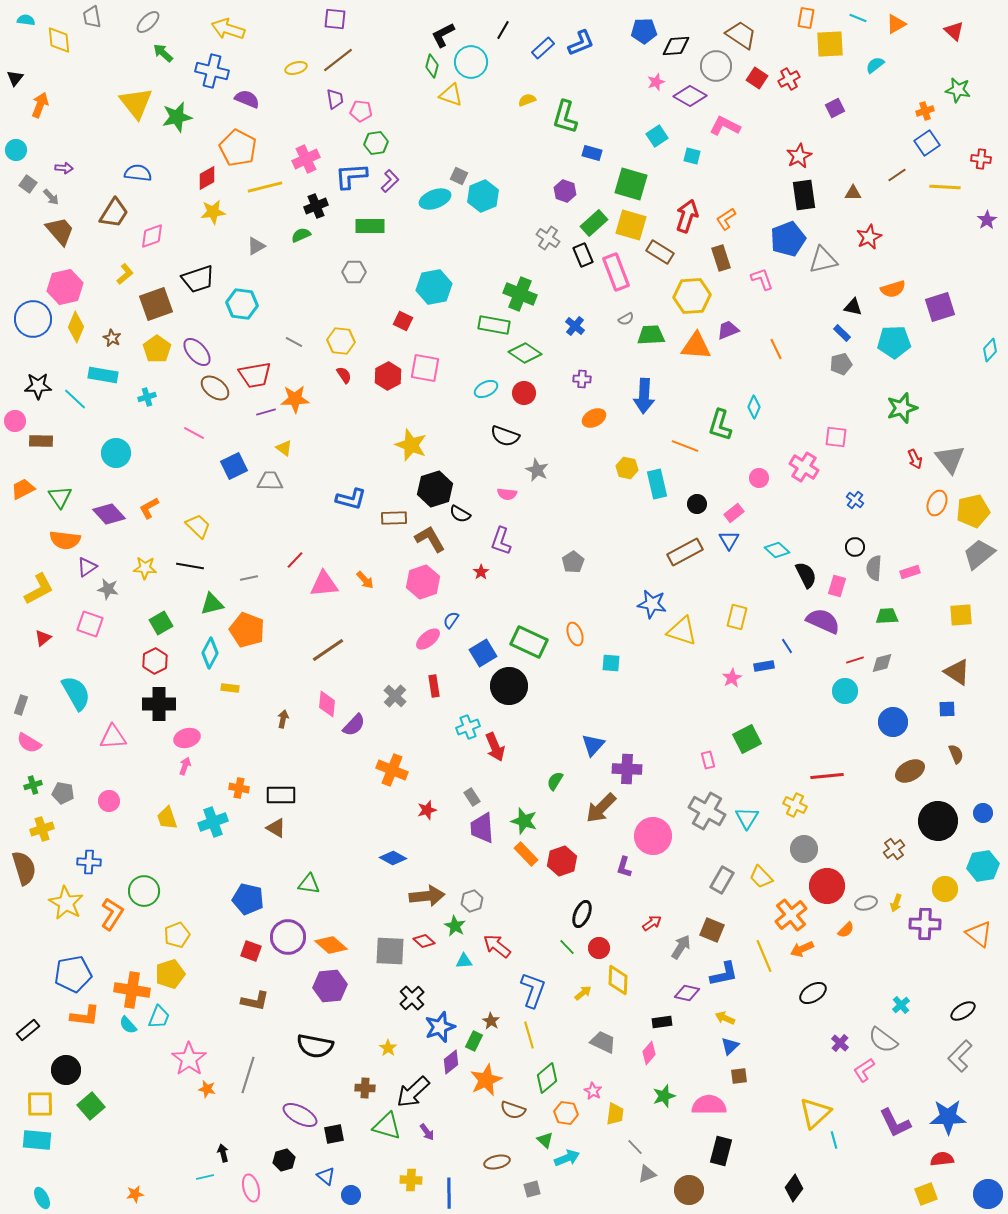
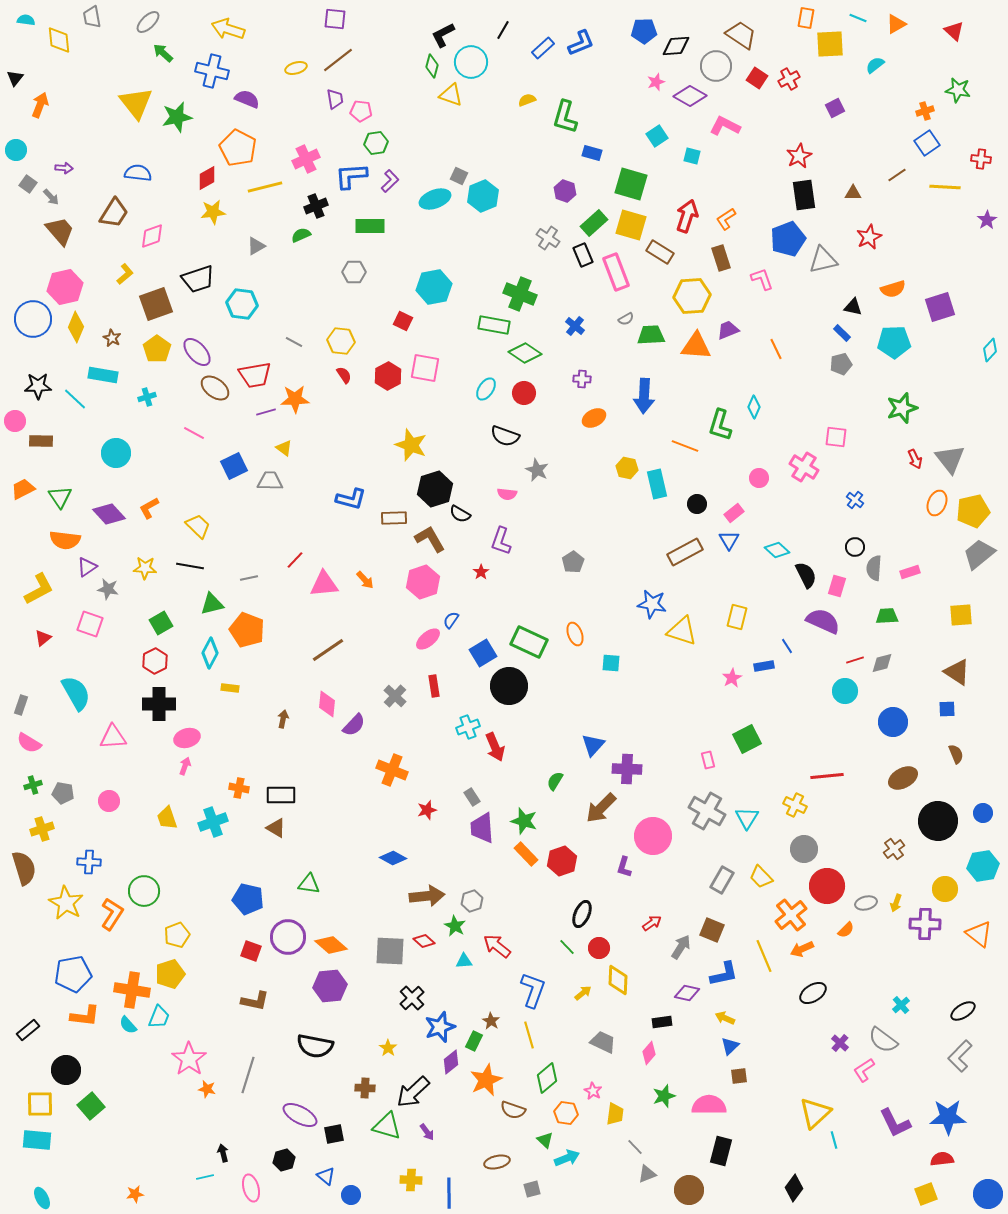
cyan ellipse at (486, 389): rotated 30 degrees counterclockwise
brown ellipse at (910, 771): moved 7 px left, 7 px down
